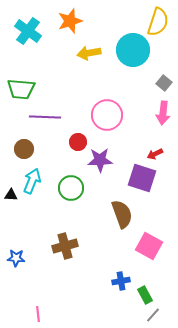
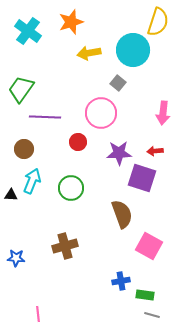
orange star: moved 1 px right, 1 px down
gray square: moved 46 px left
green trapezoid: rotated 120 degrees clockwise
pink circle: moved 6 px left, 2 px up
red arrow: moved 3 px up; rotated 21 degrees clockwise
purple star: moved 19 px right, 7 px up
green rectangle: rotated 54 degrees counterclockwise
gray line: moved 1 px left; rotated 63 degrees clockwise
